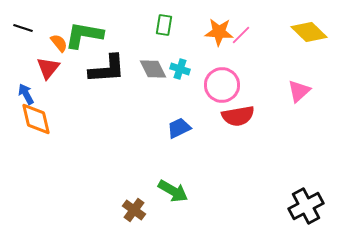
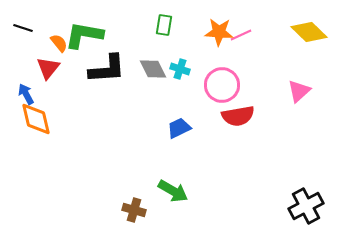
pink line: rotated 20 degrees clockwise
brown cross: rotated 20 degrees counterclockwise
